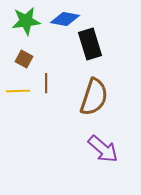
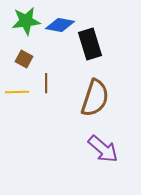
blue diamond: moved 5 px left, 6 px down
yellow line: moved 1 px left, 1 px down
brown semicircle: moved 1 px right, 1 px down
